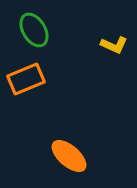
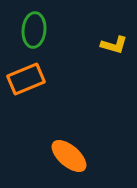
green ellipse: rotated 36 degrees clockwise
yellow L-shape: rotated 8 degrees counterclockwise
